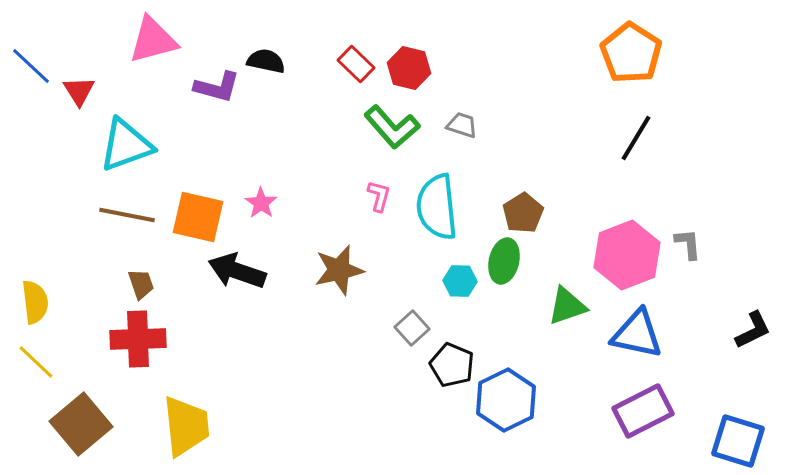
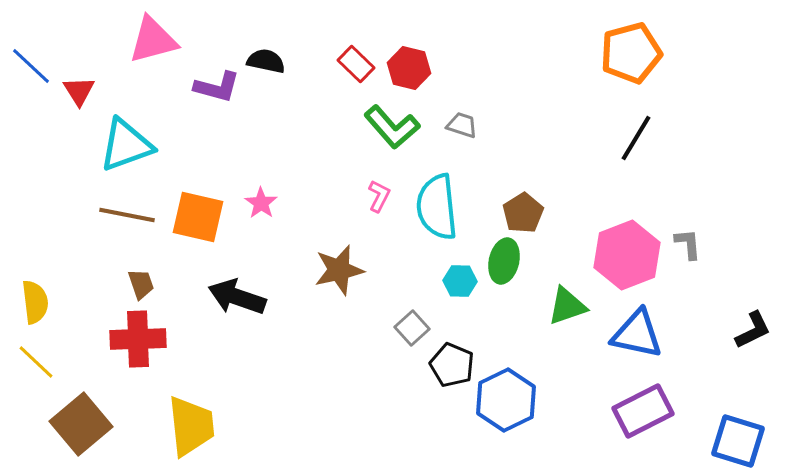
orange pentagon: rotated 24 degrees clockwise
pink L-shape: rotated 12 degrees clockwise
black arrow: moved 26 px down
yellow trapezoid: moved 5 px right
